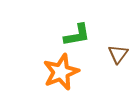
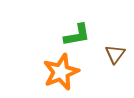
brown triangle: moved 3 px left
